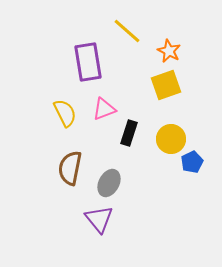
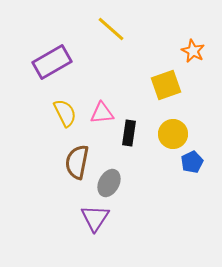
yellow line: moved 16 px left, 2 px up
orange star: moved 24 px right
purple rectangle: moved 36 px left; rotated 69 degrees clockwise
pink triangle: moved 2 px left, 4 px down; rotated 15 degrees clockwise
black rectangle: rotated 10 degrees counterclockwise
yellow circle: moved 2 px right, 5 px up
brown semicircle: moved 7 px right, 6 px up
purple triangle: moved 4 px left, 1 px up; rotated 12 degrees clockwise
